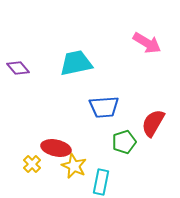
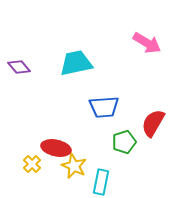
purple diamond: moved 1 px right, 1 px up
